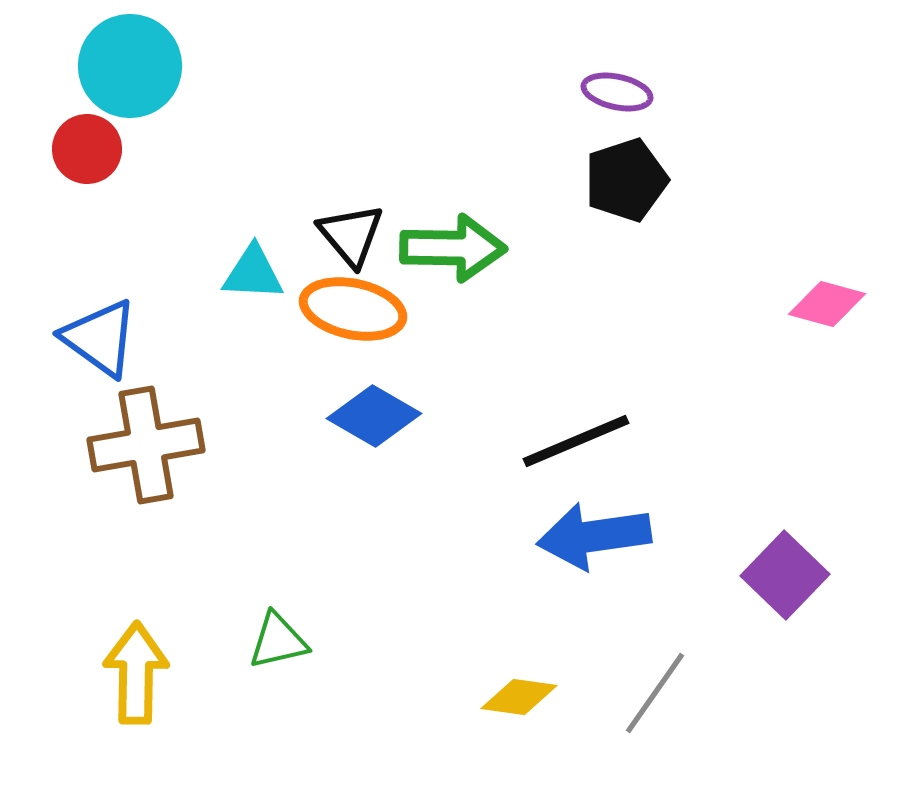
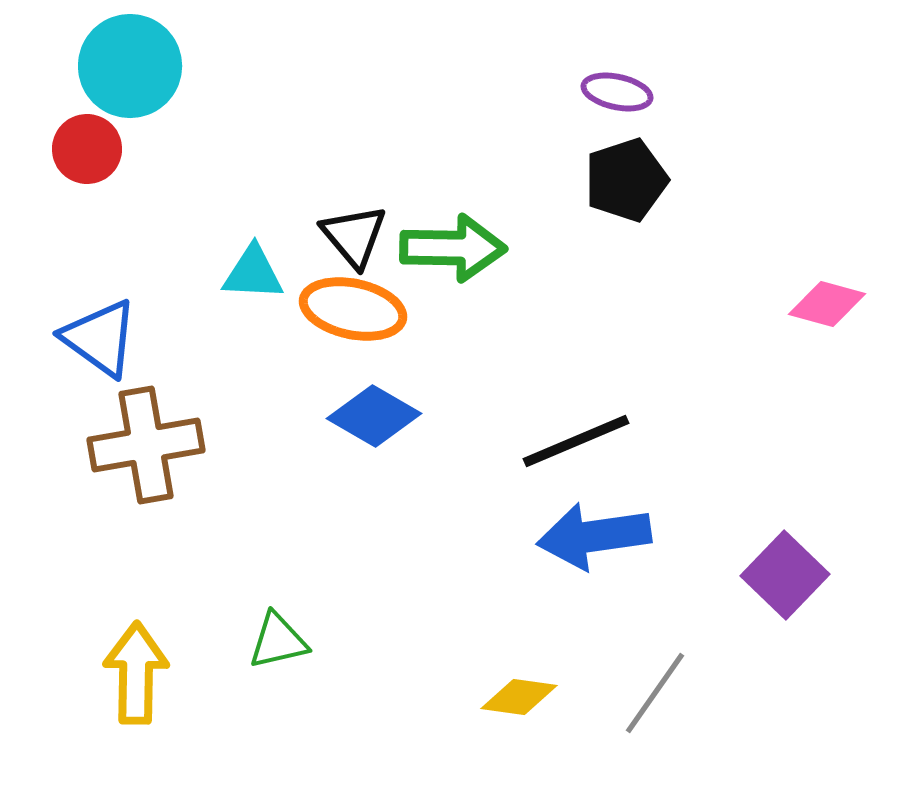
black triangle: moved 3 px right, 1 px down
